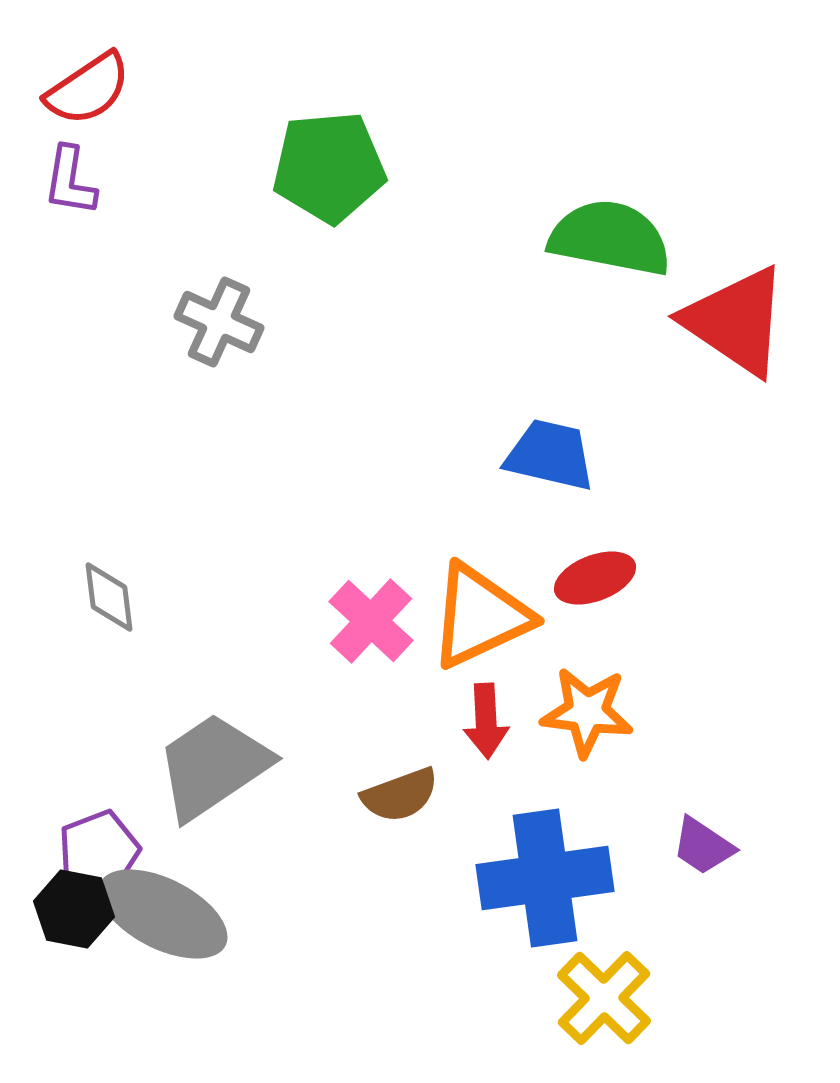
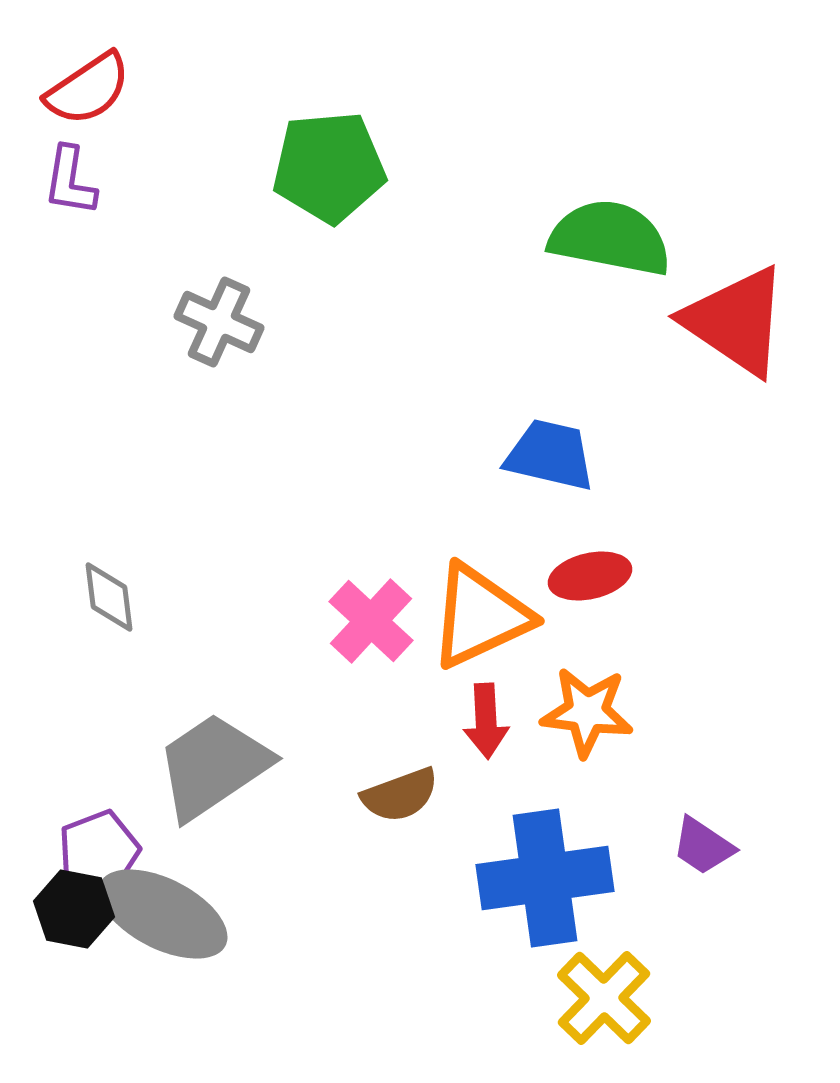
red ellipse: moved 5 px left, 2 px up; rotated 8 degrees clockwise
